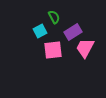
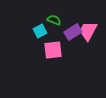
green semicircle: moved 3 px down; rotated 40 degrees counterclockwise
pink trapezoid: moved 3 px right, 17 px up
